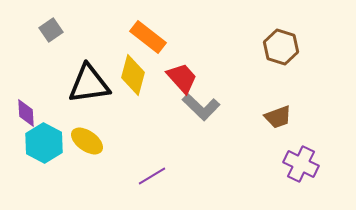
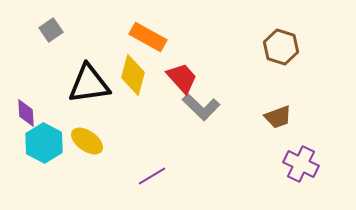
orange rectangle: rotated 9 degrees counterclockwise
